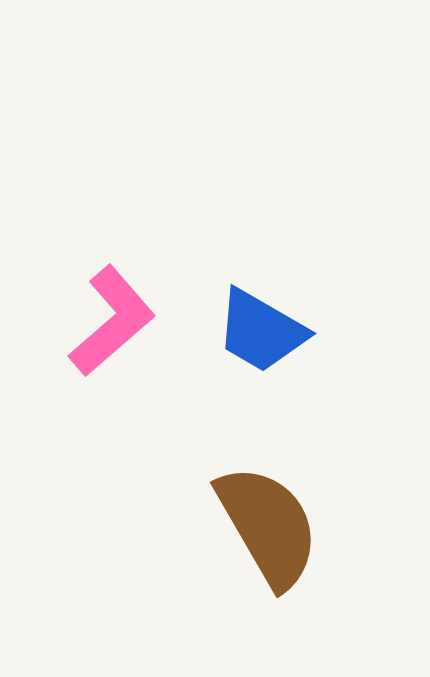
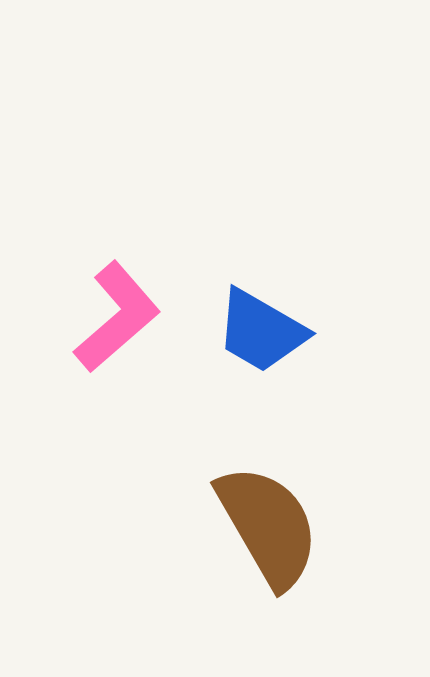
pink L-shape: moved 5 px right, 4 px up
